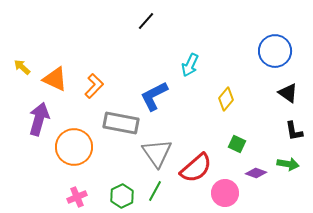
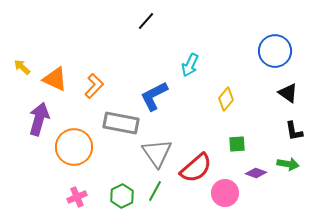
green square: rotated 30 degrees counterclockwise
